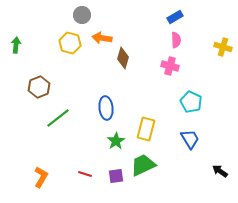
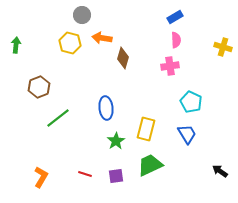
pink cross: rotated 24 degrees counterclockwise
blue trapezoid: moved 3 px left, 5 px up
green trapezoid: moved 7 px right
